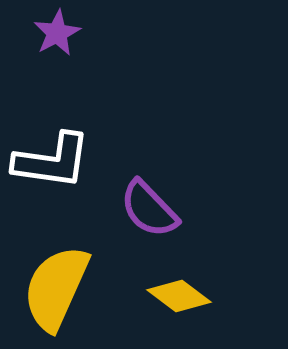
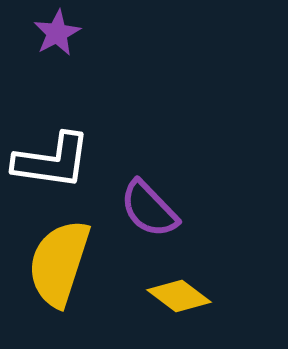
yellow semicircle: moved 3 px right, 25 px up; rotated 6 degrees counterclockwise
